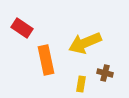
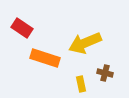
orange rectangle: moved 1 px left, 2 px up; rotated 60 degrees counterclockwise
yellow rectangle: rotated 21 degrees counterclockwise
